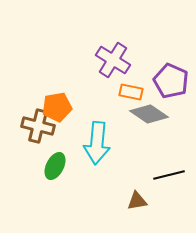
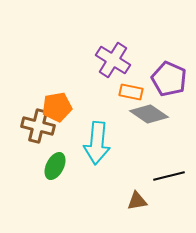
purple pentagon: moved 2 px left, 2 px up
black line: moved 1 px down
